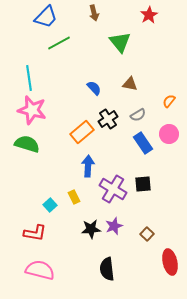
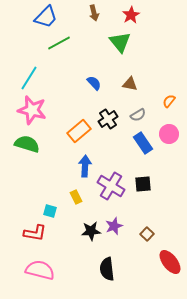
red star: moved 18 px left
cyan line: rotated 40 degrees clockwise
blue semicircle: moved 5 px up
orange rectangle: moved 3 px left, 1 px up
blue arrow: moved 3 px left
purple cross: moved 2 px left, 3 px up
yellow rectangle: moved 2 px right
cyan square: moved 6 px down; rotated 32 degrees counterclockwise
black star: moved 2 px down
red ellipse: rotated 25 degrees counterclockwise
